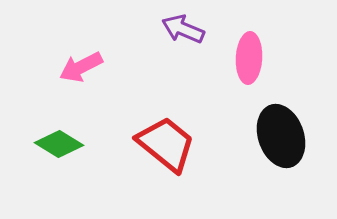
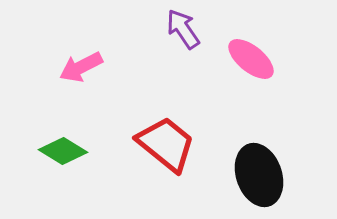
purple arrow: rotated 33 degrees clockwise
pink ellipse: moved 2 px right, 1 px down; rotated 54 degrees counterclockwise
black ellipse: moved 22 px left, 39 px down
green diamond: moved 4 px right, 7 px down
